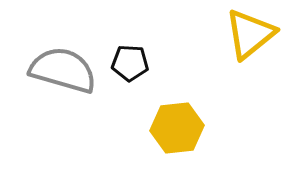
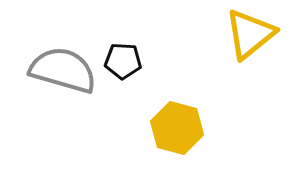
black pentagon: moved 7 px left, 2 px up
yellow hexagon: rotated 21 degrees clockwise
